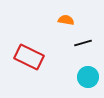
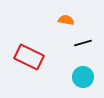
cyan circle: moved 5 px left
